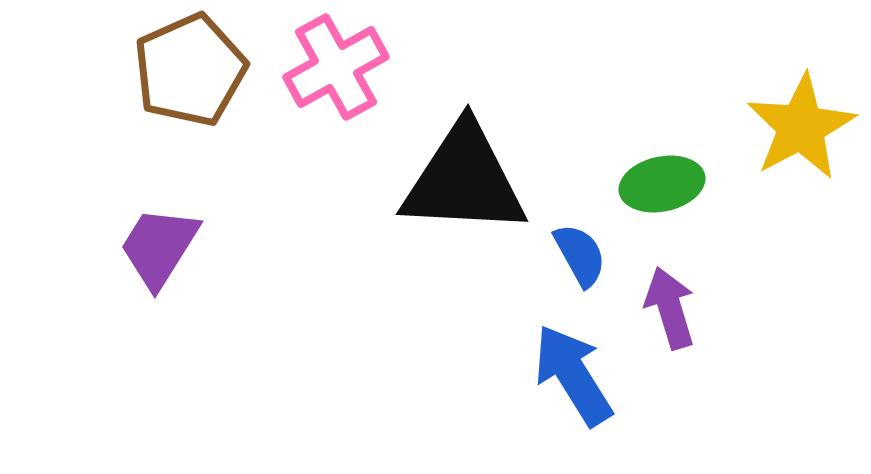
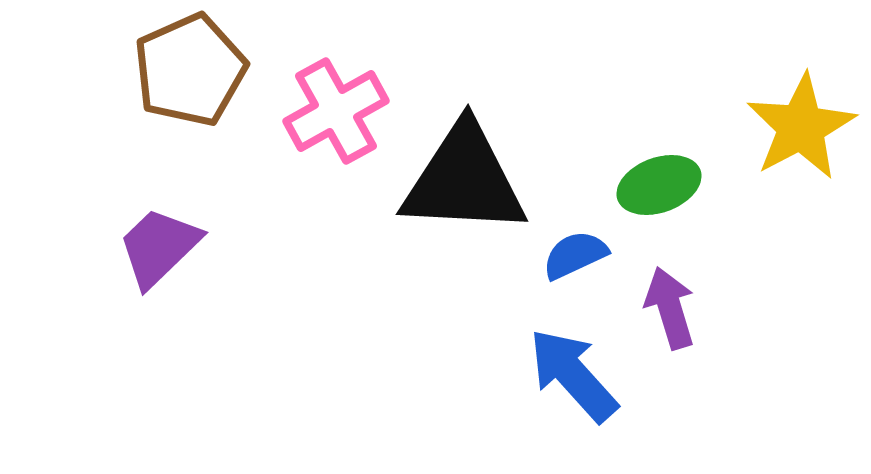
pink cross: moved 44 px down
green ellipse: moved 3 px left, 1 px down; rotated 8 degrees counterclockwise
purple trapezoid: rotated 14 degrees clockwise
blue semicircle: moved 5 px left; rotated 86 degrees counterclockwise
blue arrow: rotated 10 degrees counterclockwise
